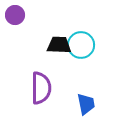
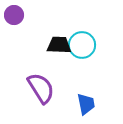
purple circle: moved 1 px left
cyan circle: moved 1 px right
purple semicircle: rotated 32 degrees counterclockwise
